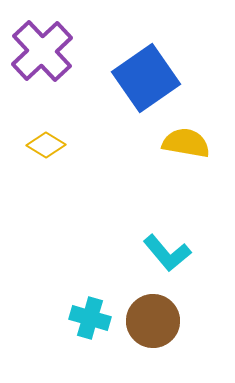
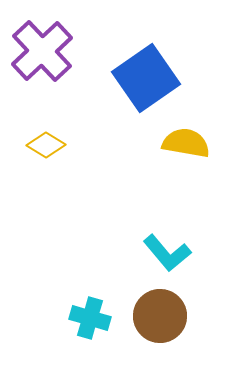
brown circle: moved 7 px right, 5 px up
